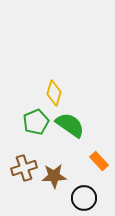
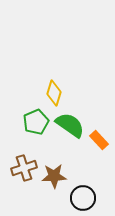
orange rectangle: moved 21 px up
black circle: moved 1 px left
